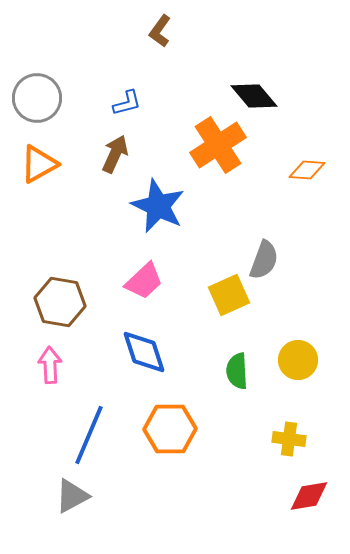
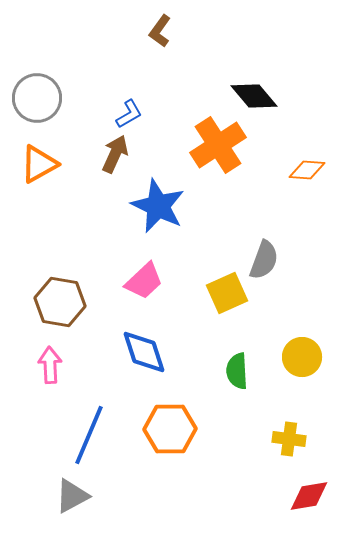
blue L-shape: moved 2 px right, 11 px down; rotated 16 degrees counterclockwise
yellow square: moved 2 px left, 2 px up
yellow circle: moved 4 px right, 3 px up
